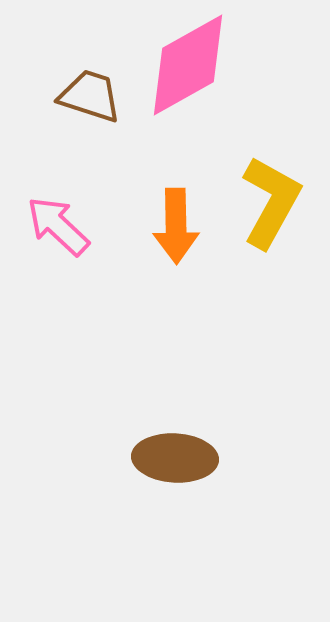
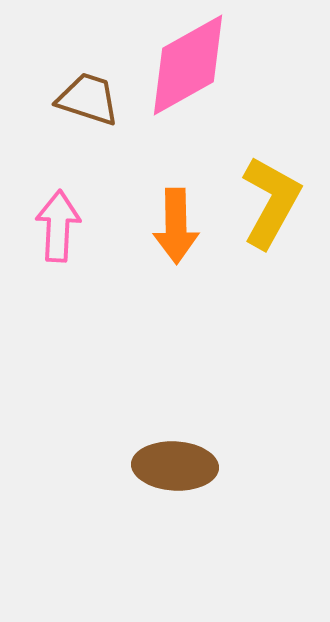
brown trapezoid: moved 2 px left, 3 px down
pink arrow: rotated 50 degrees clockwise
brown ellipse: moved 8 px down
